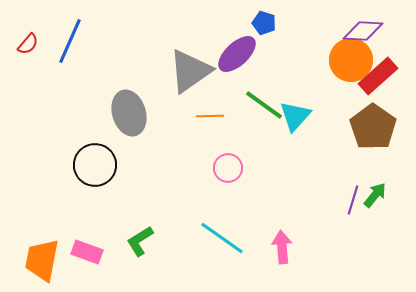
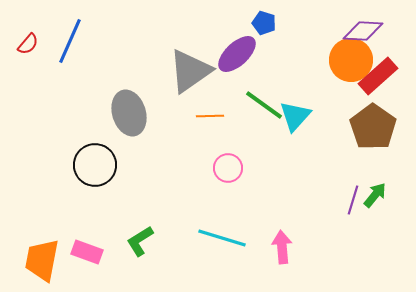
cyan line: rotated 18 degrees counterclockwise
